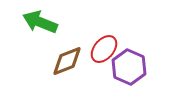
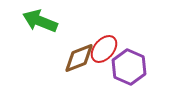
green arrow: moved 1 px up
brown diamond: moved 12 px right, 3 px up
